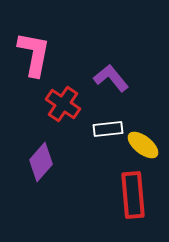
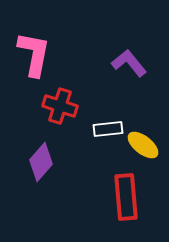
purple L-shape: moved 18 px right, 15 px up
red cross: moved 3 px left, 2 px down; rotated 16 degrees counterclockwise
red rectangle: moved 7 px left, 2 px down
